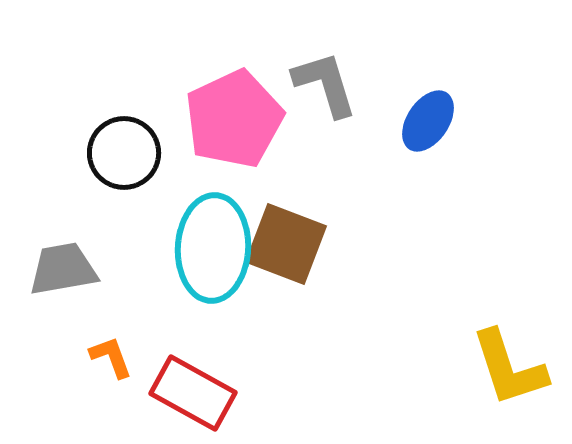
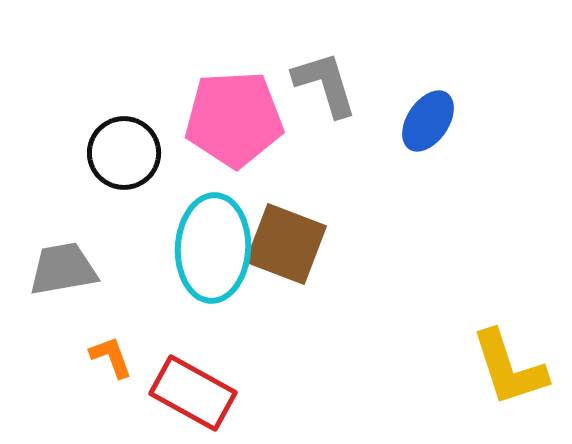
pink pentagon: rotated 22 degrees clockwise
